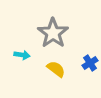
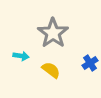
cyan arrow: moved 1 px left, 1 px down
yellow semicircle: moved 5 px left, 1 px down
